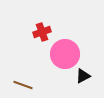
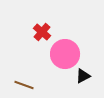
red cross: rotated 30 degrees counterclockwise
brown line: moved 1 px right
